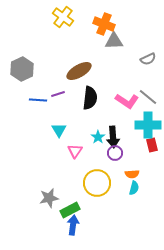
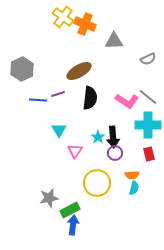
orange cross: moved 19 px left
red rectangle: moved 3 px left, 9 px down
orange semicircle: moved 1 px down
